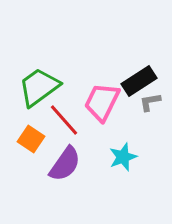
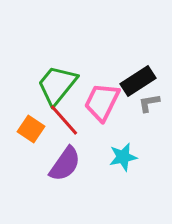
black rectangle: moved 1 px left
green trapezoid: moved 18 px right, 2 px up; rotated 15 degrees counterclockwise
gray L-shape: moved 1 px left, 1 px down
orange square: moved 10 px up
cyan star: rotated 8 degrees clockwise
